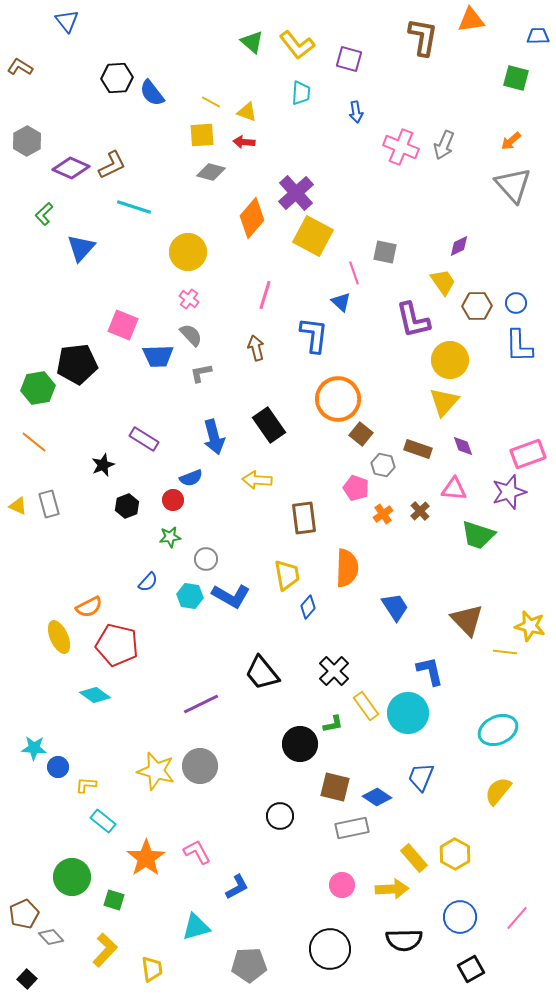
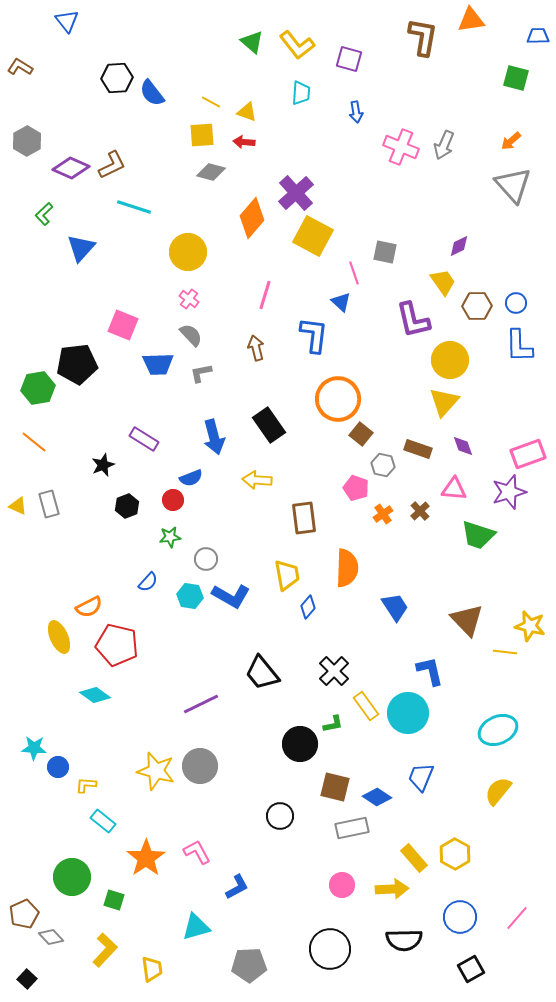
blue trapezoid at (158, 356): moved 8 px down
